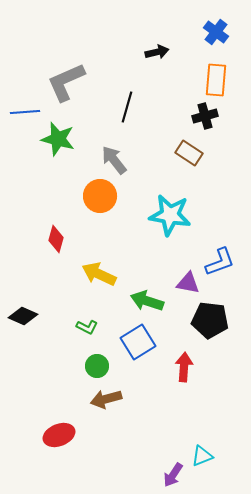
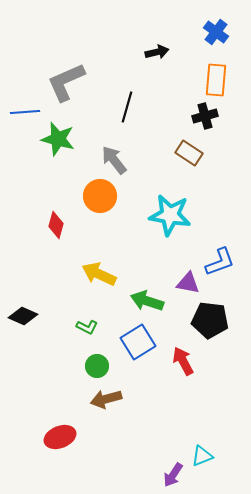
red diamond: moved 14 px up
red arrow: moved 1 px left, 6 px up; rotated 32 degrees counterclockwise
red ellipse: moved 1 px right, 2 px down
